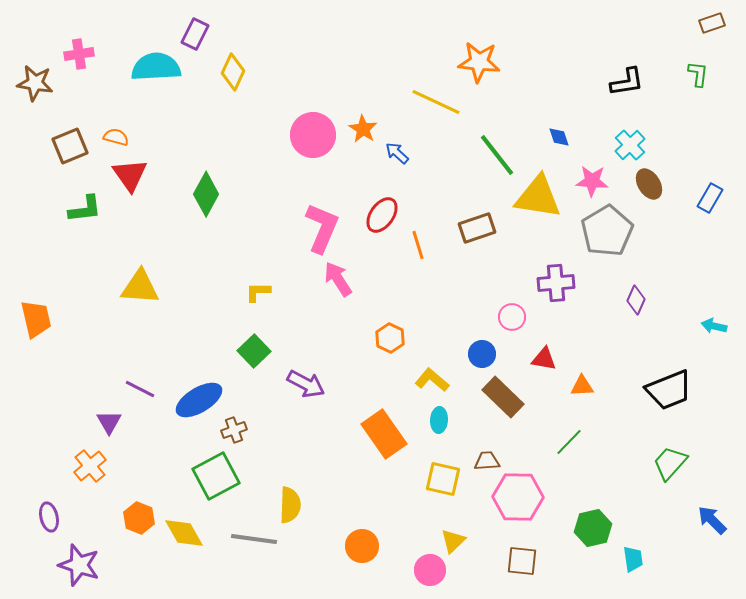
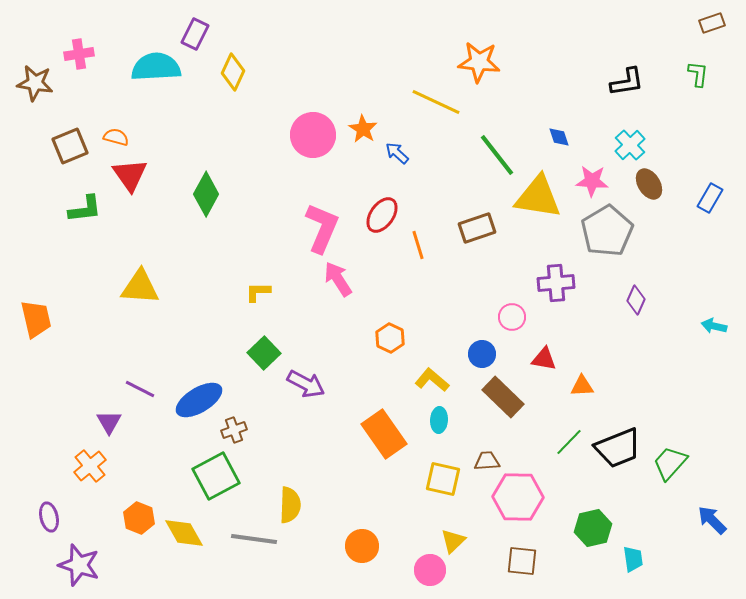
green square at (254, 351): moved 10 px right, 2 px down
black trapezoid at (669, 390): moved 51 px left, 58 px down
